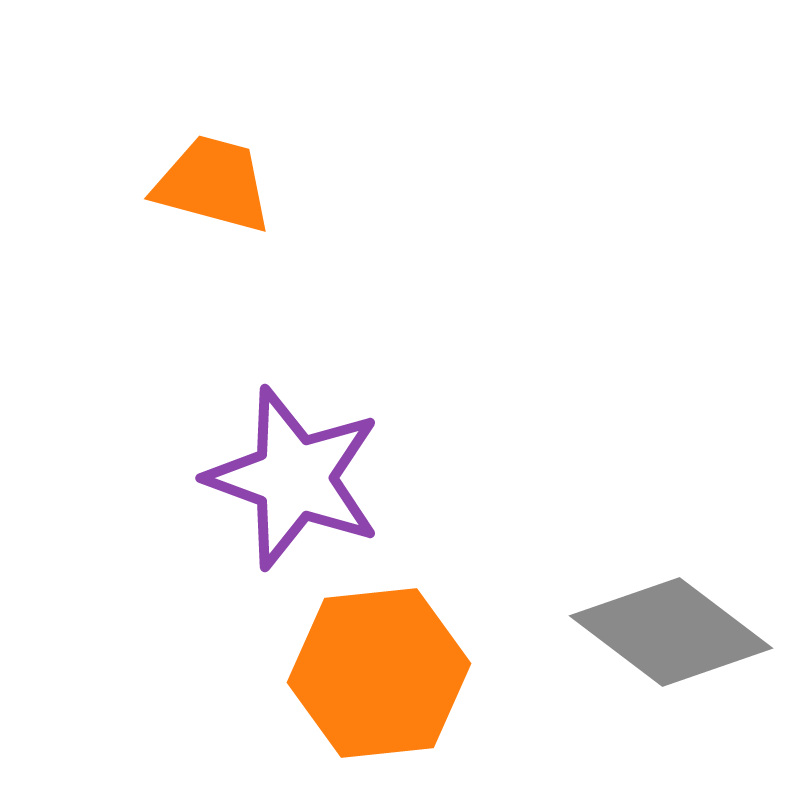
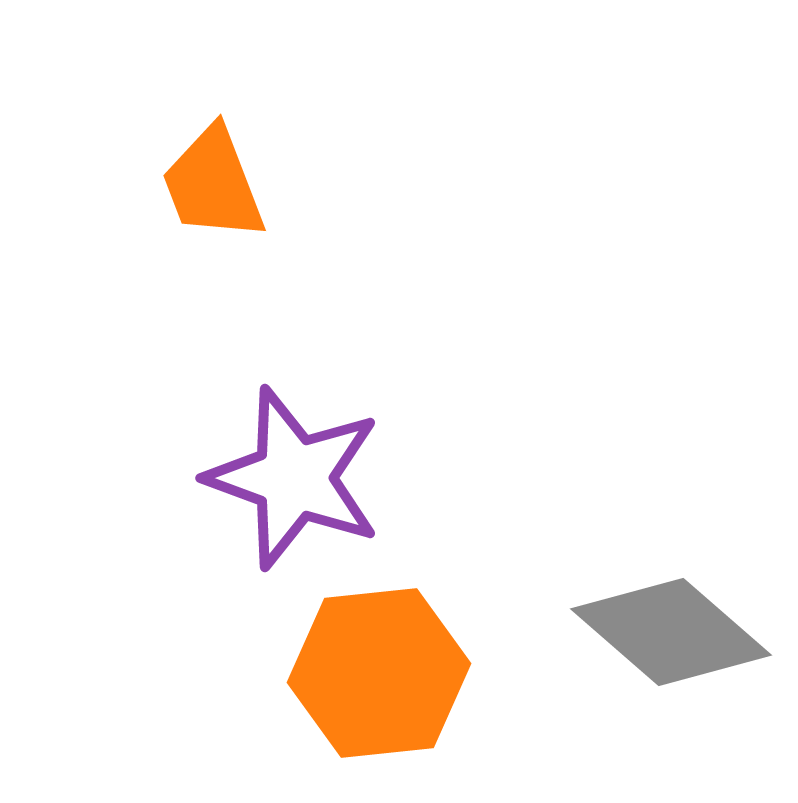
orange trapezoid: rotated 126 degrees counterclockwise
gray diamond: rotated 4 degrees clockwise
